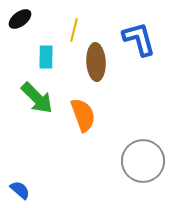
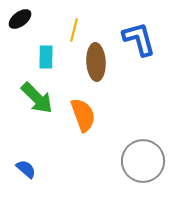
blue semicircle: moved 6 px right, 21 px up
